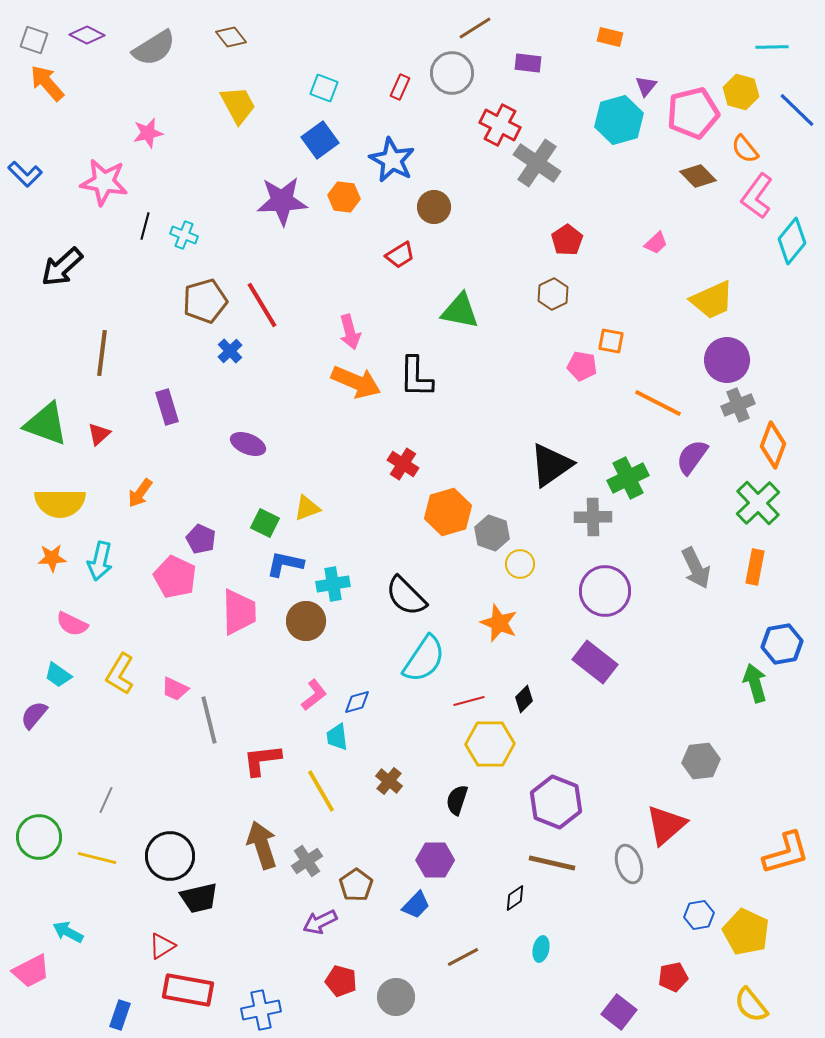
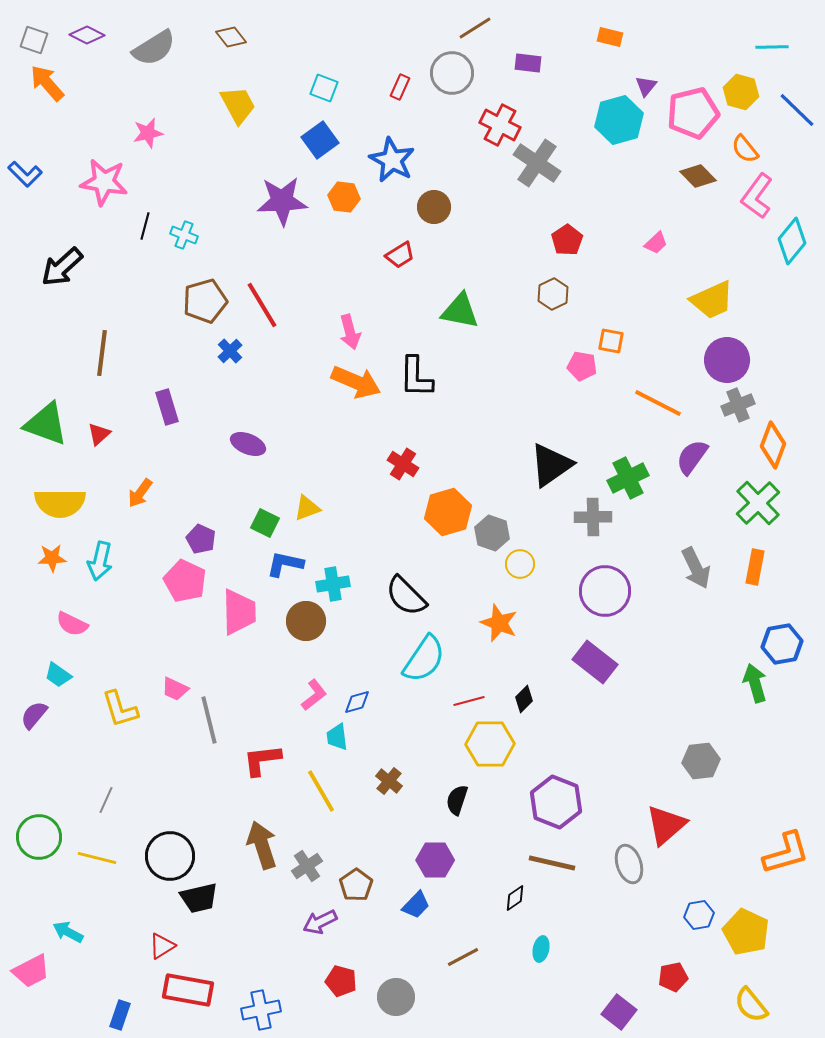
pink pentagon at (175, 577): moved 10 px right, 4 px down
yellow L-shape at (120, 674): moved 35 px down; rotated 48 degrees counterclockwise
gray cross at (307, 861): moved 5 px down
